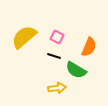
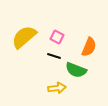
green semicircle: rotated 10 degrees counterclockwise
